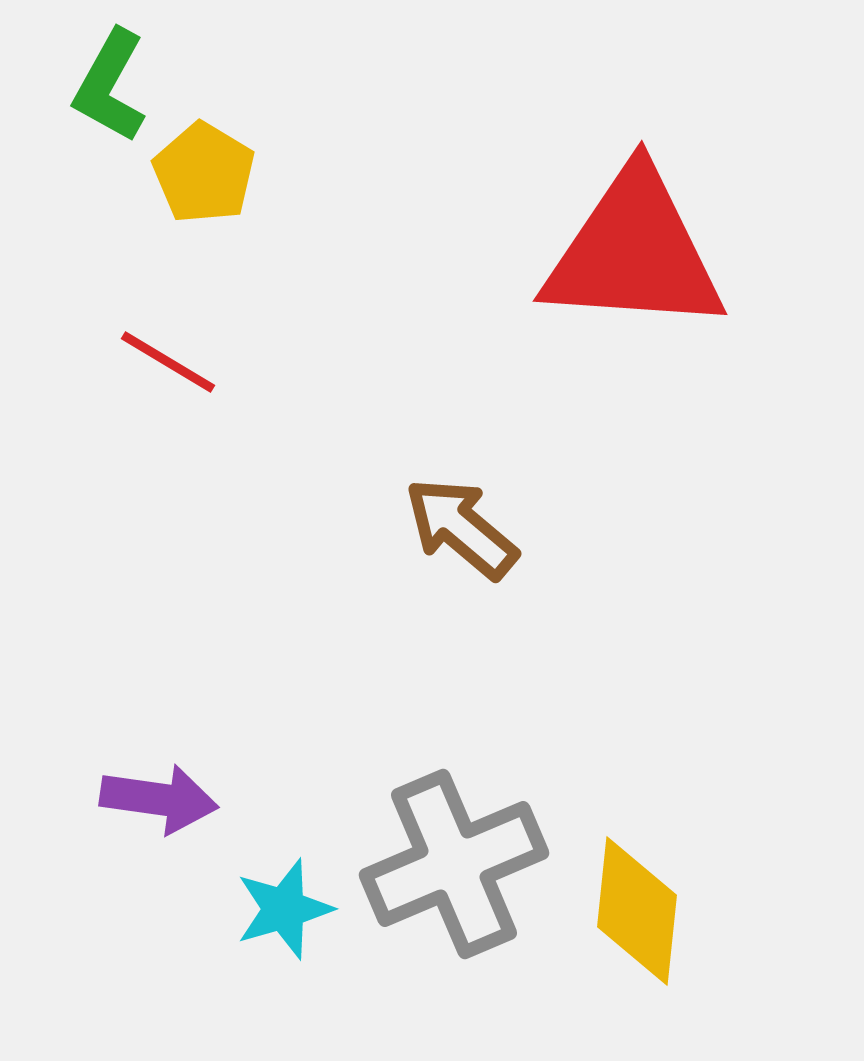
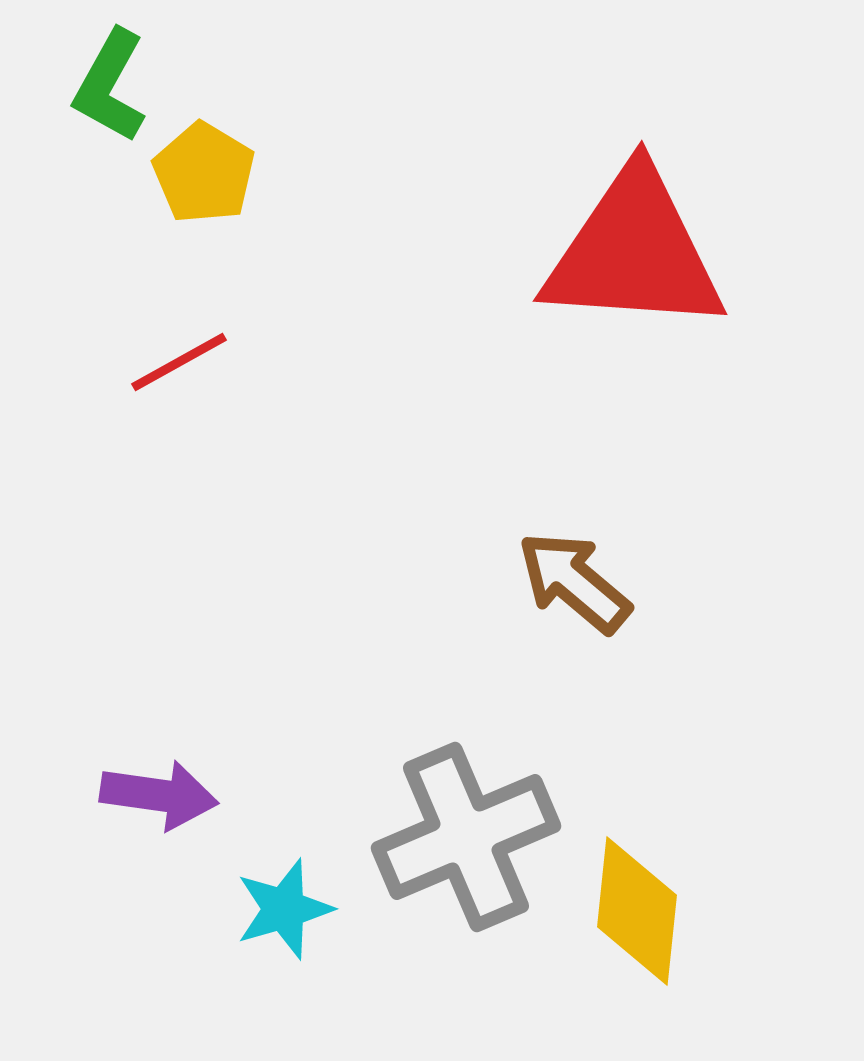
red line: moved 11 px right; rotated 60 degrees counterclockwise
brown arrow: moved 113 px right, 54 px down
purple arrow: moved 4 px up
gray cross: moved 12 px right, 27 px up
